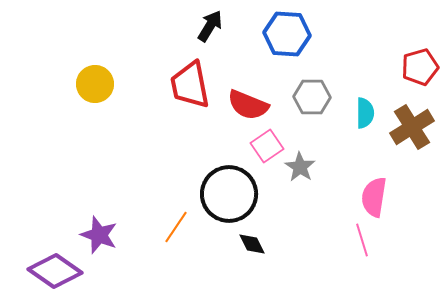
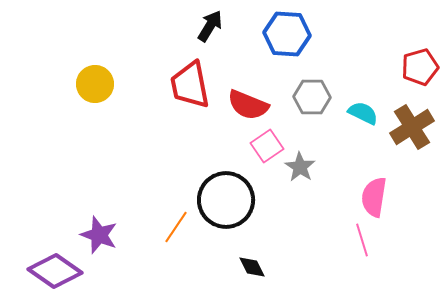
cyan semicircle: moved 2 px left; rotated 64 degrees counterclockwise
black circle: moved 3 px left, 6 px down
black diamond: moved 23 px down
